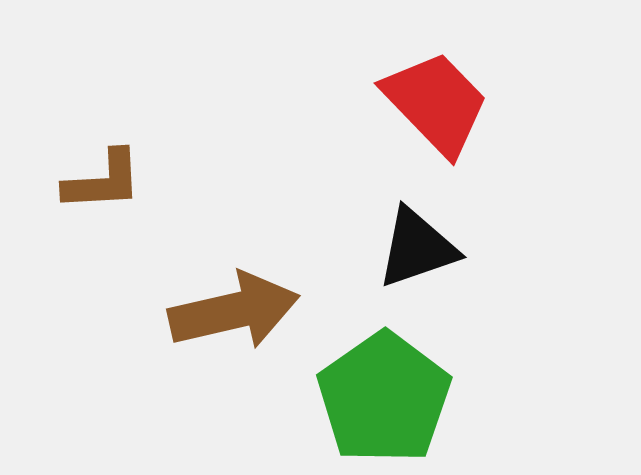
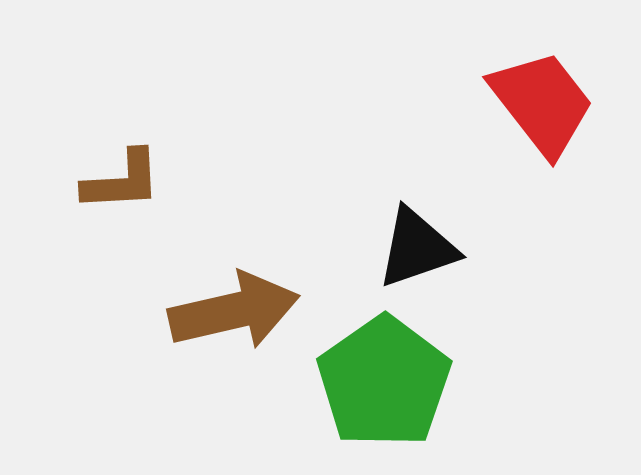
red trapezoid: moved 106 px right; rotated 6 degrees clockwise
brown L-shape: moved 19 px right
green pentagon: moved 16 px up
